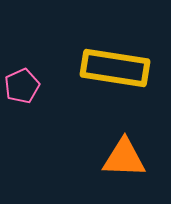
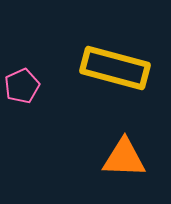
yellow rectangle: rotated 6 degrees clockwise
